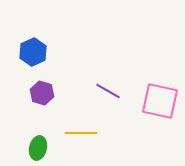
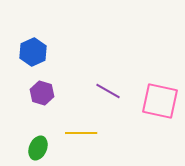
green ellipse: rotated 10 degrees clockwise
